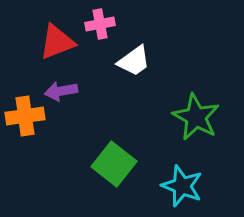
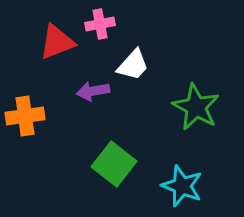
white trapezoid: moved 1 px left, 4 px down; rotated 12 degrees counterclockwise
purple arrow: moved 32 px right
green star: moved 10 px up
